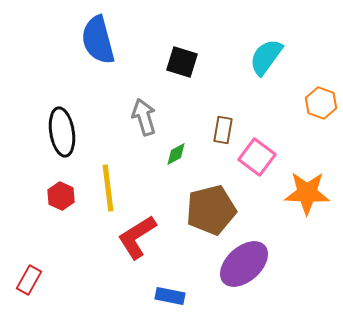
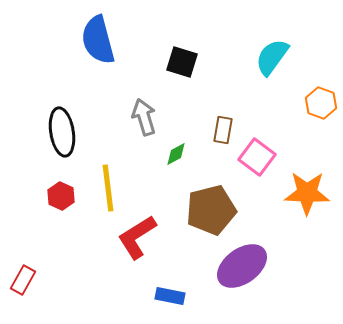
cyan semicircle: moved 6 px right
purple ellipse: moved 2 px left, 2 px down; rotated 6 degrees clockwise
red rectangle: moved 6 px left
